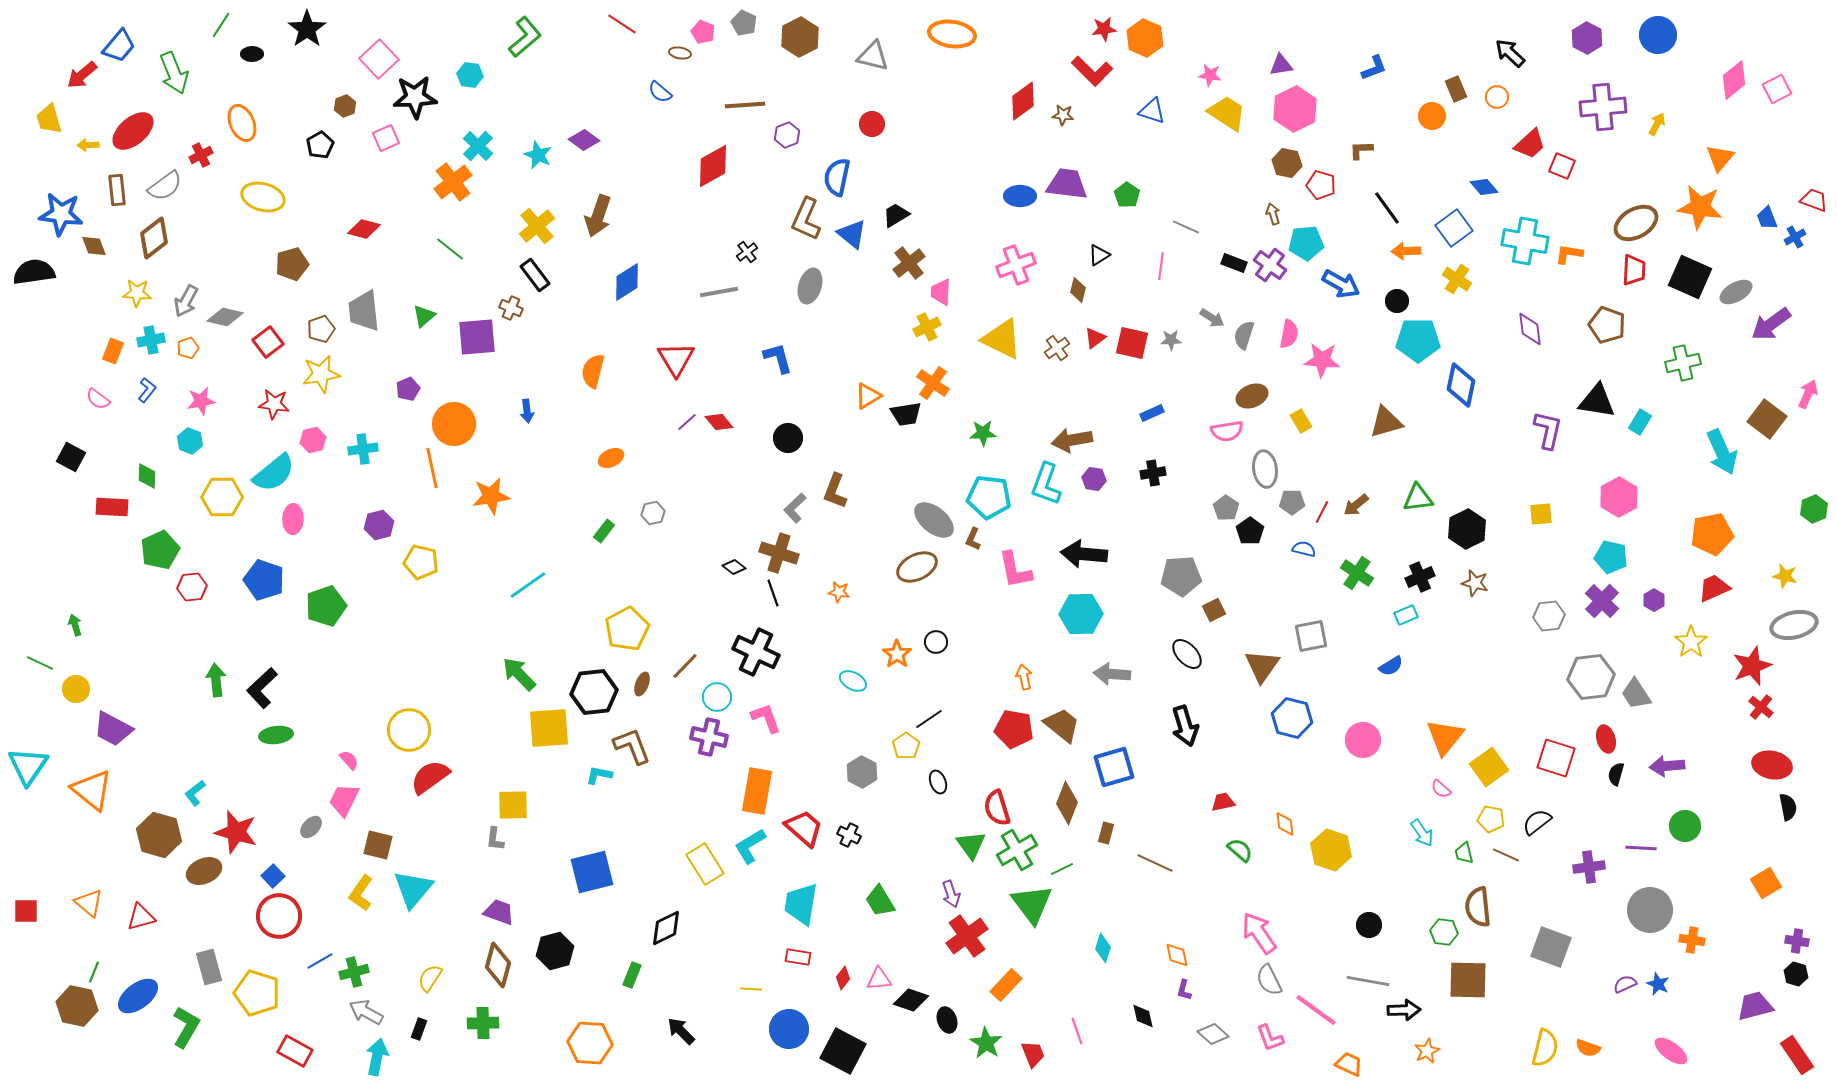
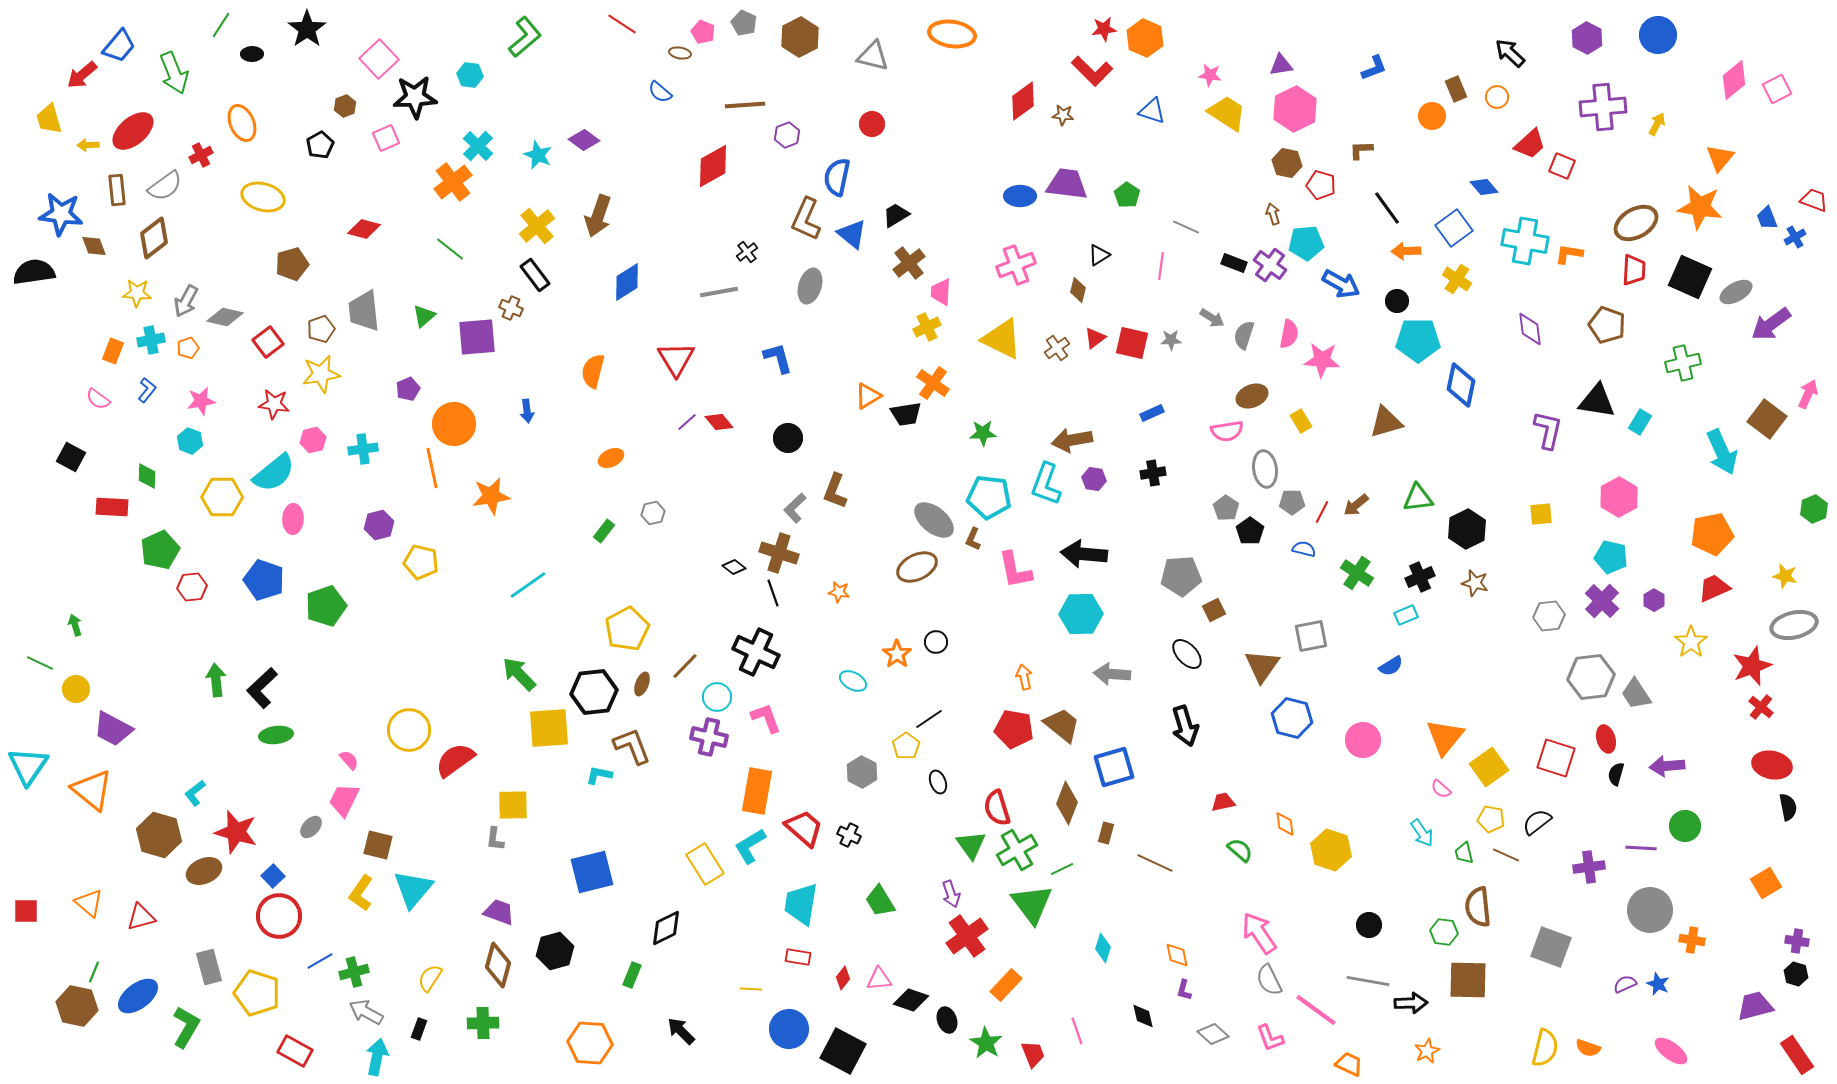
red semicircle at (430, 777): moved 25 px right, 17 px up
black arrow at (1404, 1010): moved 7 px right, 7 px up
